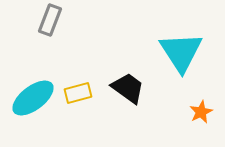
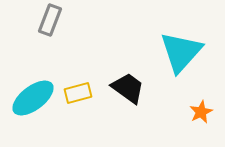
cyan triangle: rotated 15 degrees clockwise
